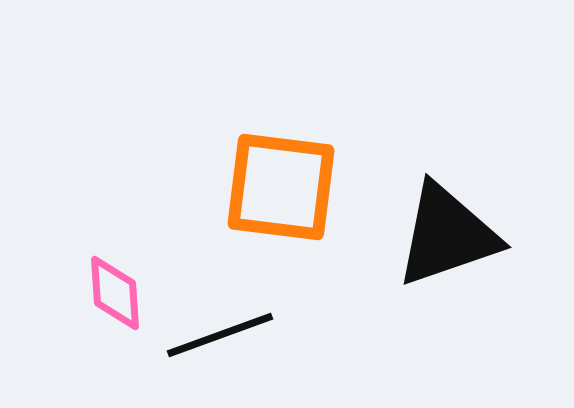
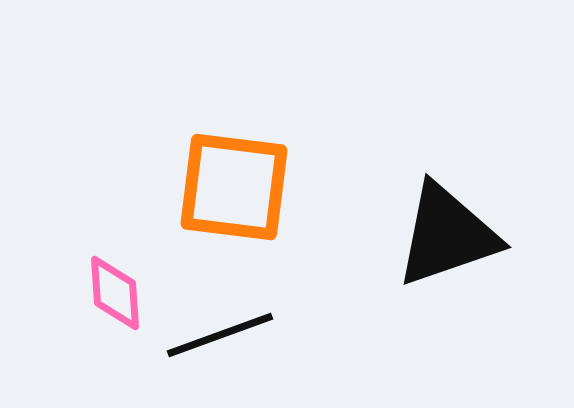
orange square: moved 47 px left
